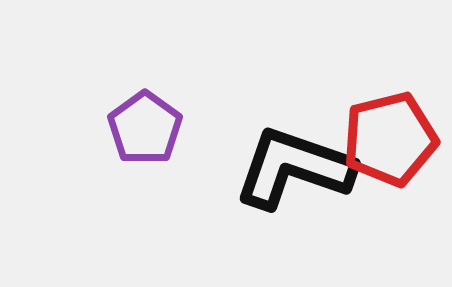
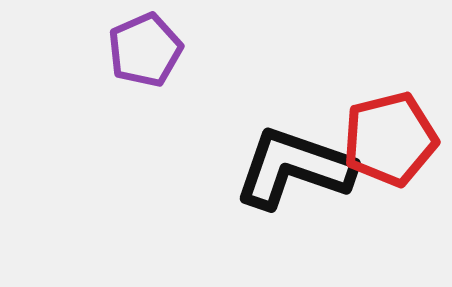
purple pentagon: moved 78 px up; rotated 12 degrees clockwise
